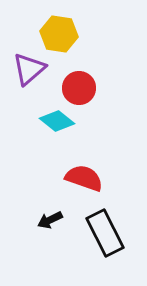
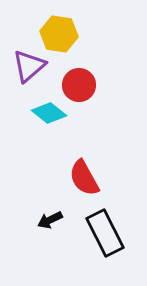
purple triangle: moved 3 px up
red circle: moved 3 px up
cyan diamond: moved 8 px left, 8 px up
red semicircle: rotated 138 degrees counterclockwise
